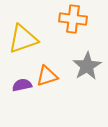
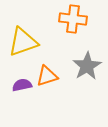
yellow triangle: moved 3 px down
